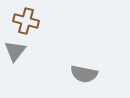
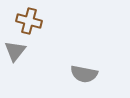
brown cross: moved 3 px right
